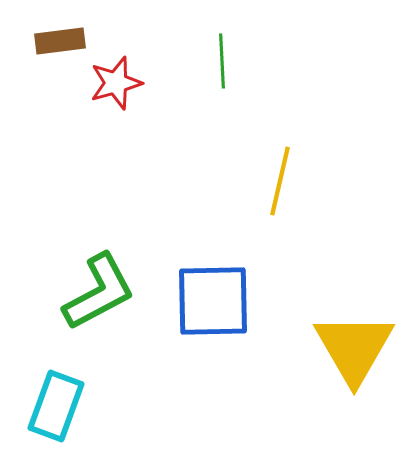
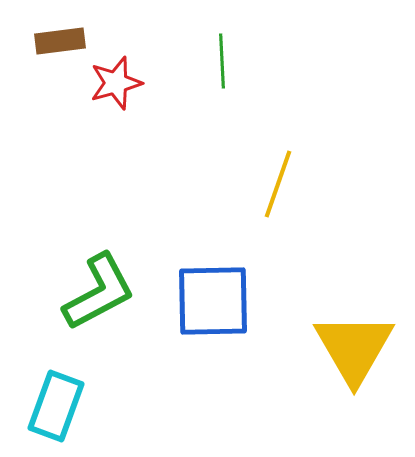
yellow line: moved 2 px left, 3 px down; rotated 6 degrees clockwise
